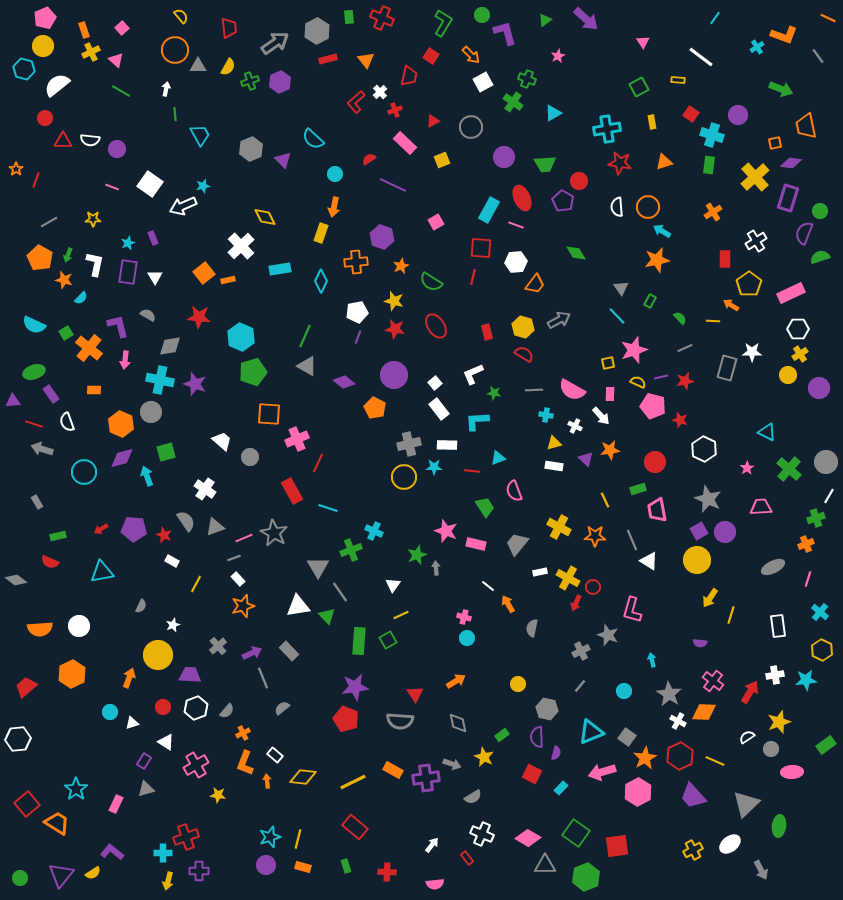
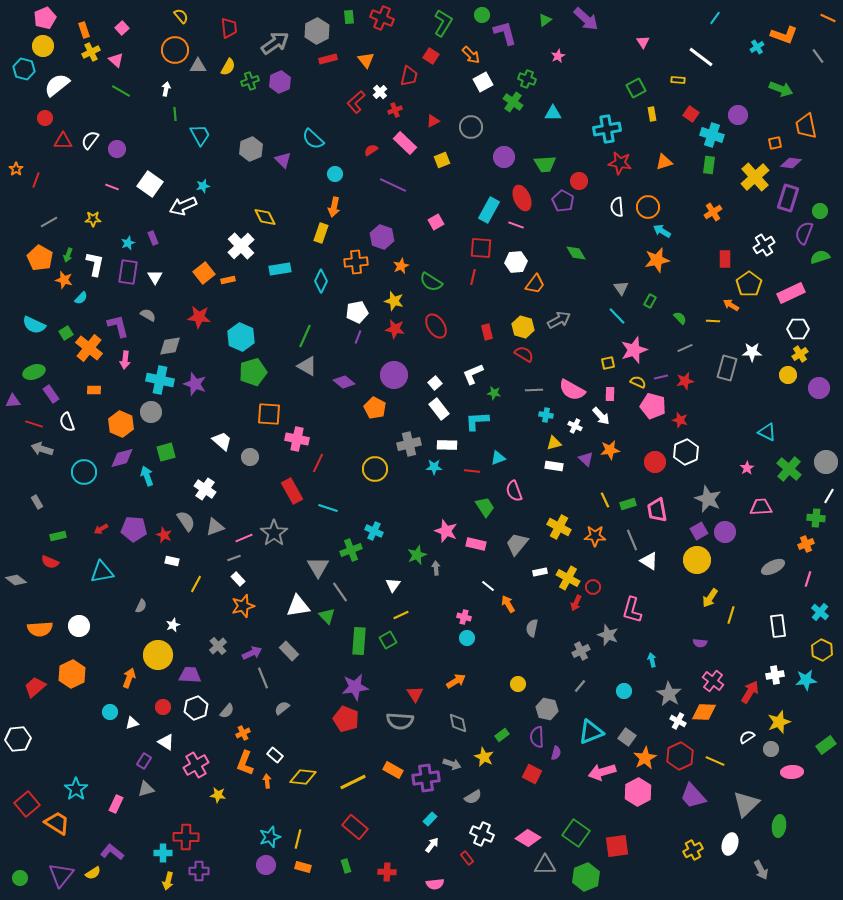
green square at (639, 87): moved 3 px left, 1 px down
cyan triangle at (553, 113): rotated 30 degrees clockwise
yellow rectangle at (652, 122): moved 8 px up
white semicircle at (90, 140): rotated 120 degrees clockwise
red semicircle at (369, 159): moved 2 px right, 9 px up
white cross at (756, 241): moved 8 px right, 4 px down
pink cross at (297, 439): rotated 35 degrees clockwise
white hexagon at (704, 449): moved 18 px left, 3 px down; rotated 10 degrees clockwise
yellow circle at (404, 477): moved 29 px left, 8 px up
green rectangle at (638, 489): moved 10 px left, 15 px down
green cross at (816, 518): rotated 24 degrees clockwise
gray star at (274, 533): rotated 8 degrees clockwise
white rectangle at (172, 561): rotated 16 degrees counterclockwise
red trapezoid at (26, 687): moved 9 px right
cyan rectangle at (561, 788): moved 131 px left, 31 px down
red cross at (186, 837): rotated 20 degrees clockwise
white ellipse at (730, 844): rotated 35 degrees counterclockwise
